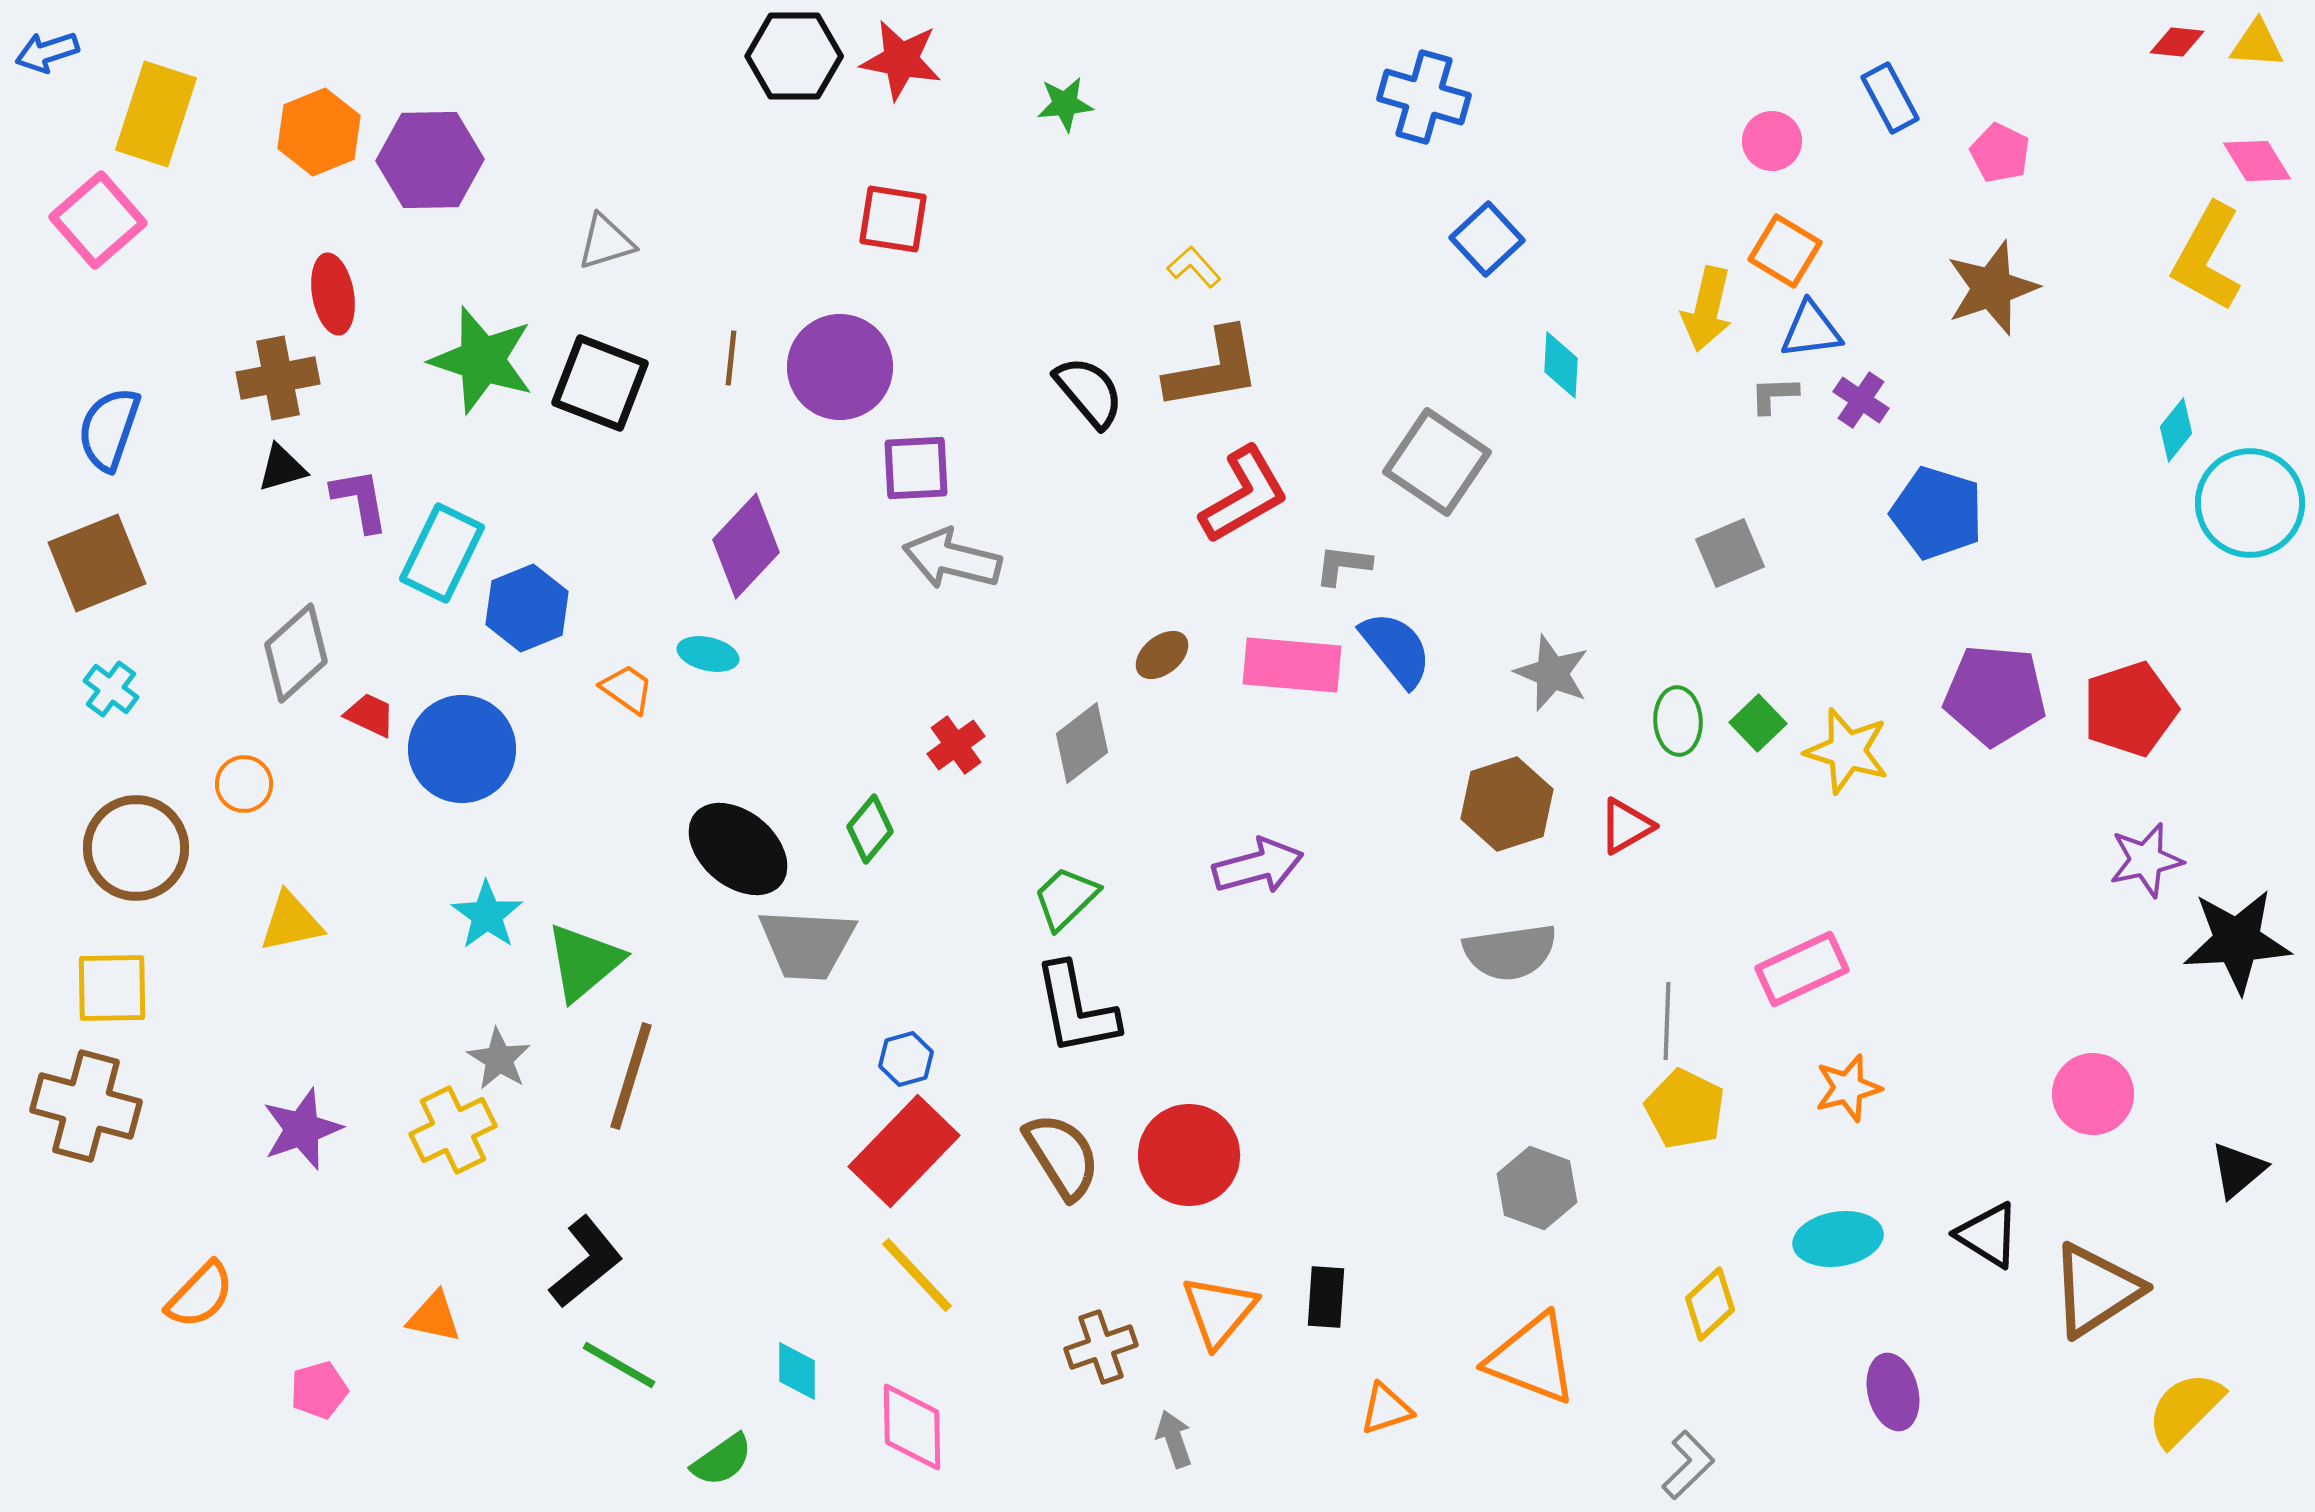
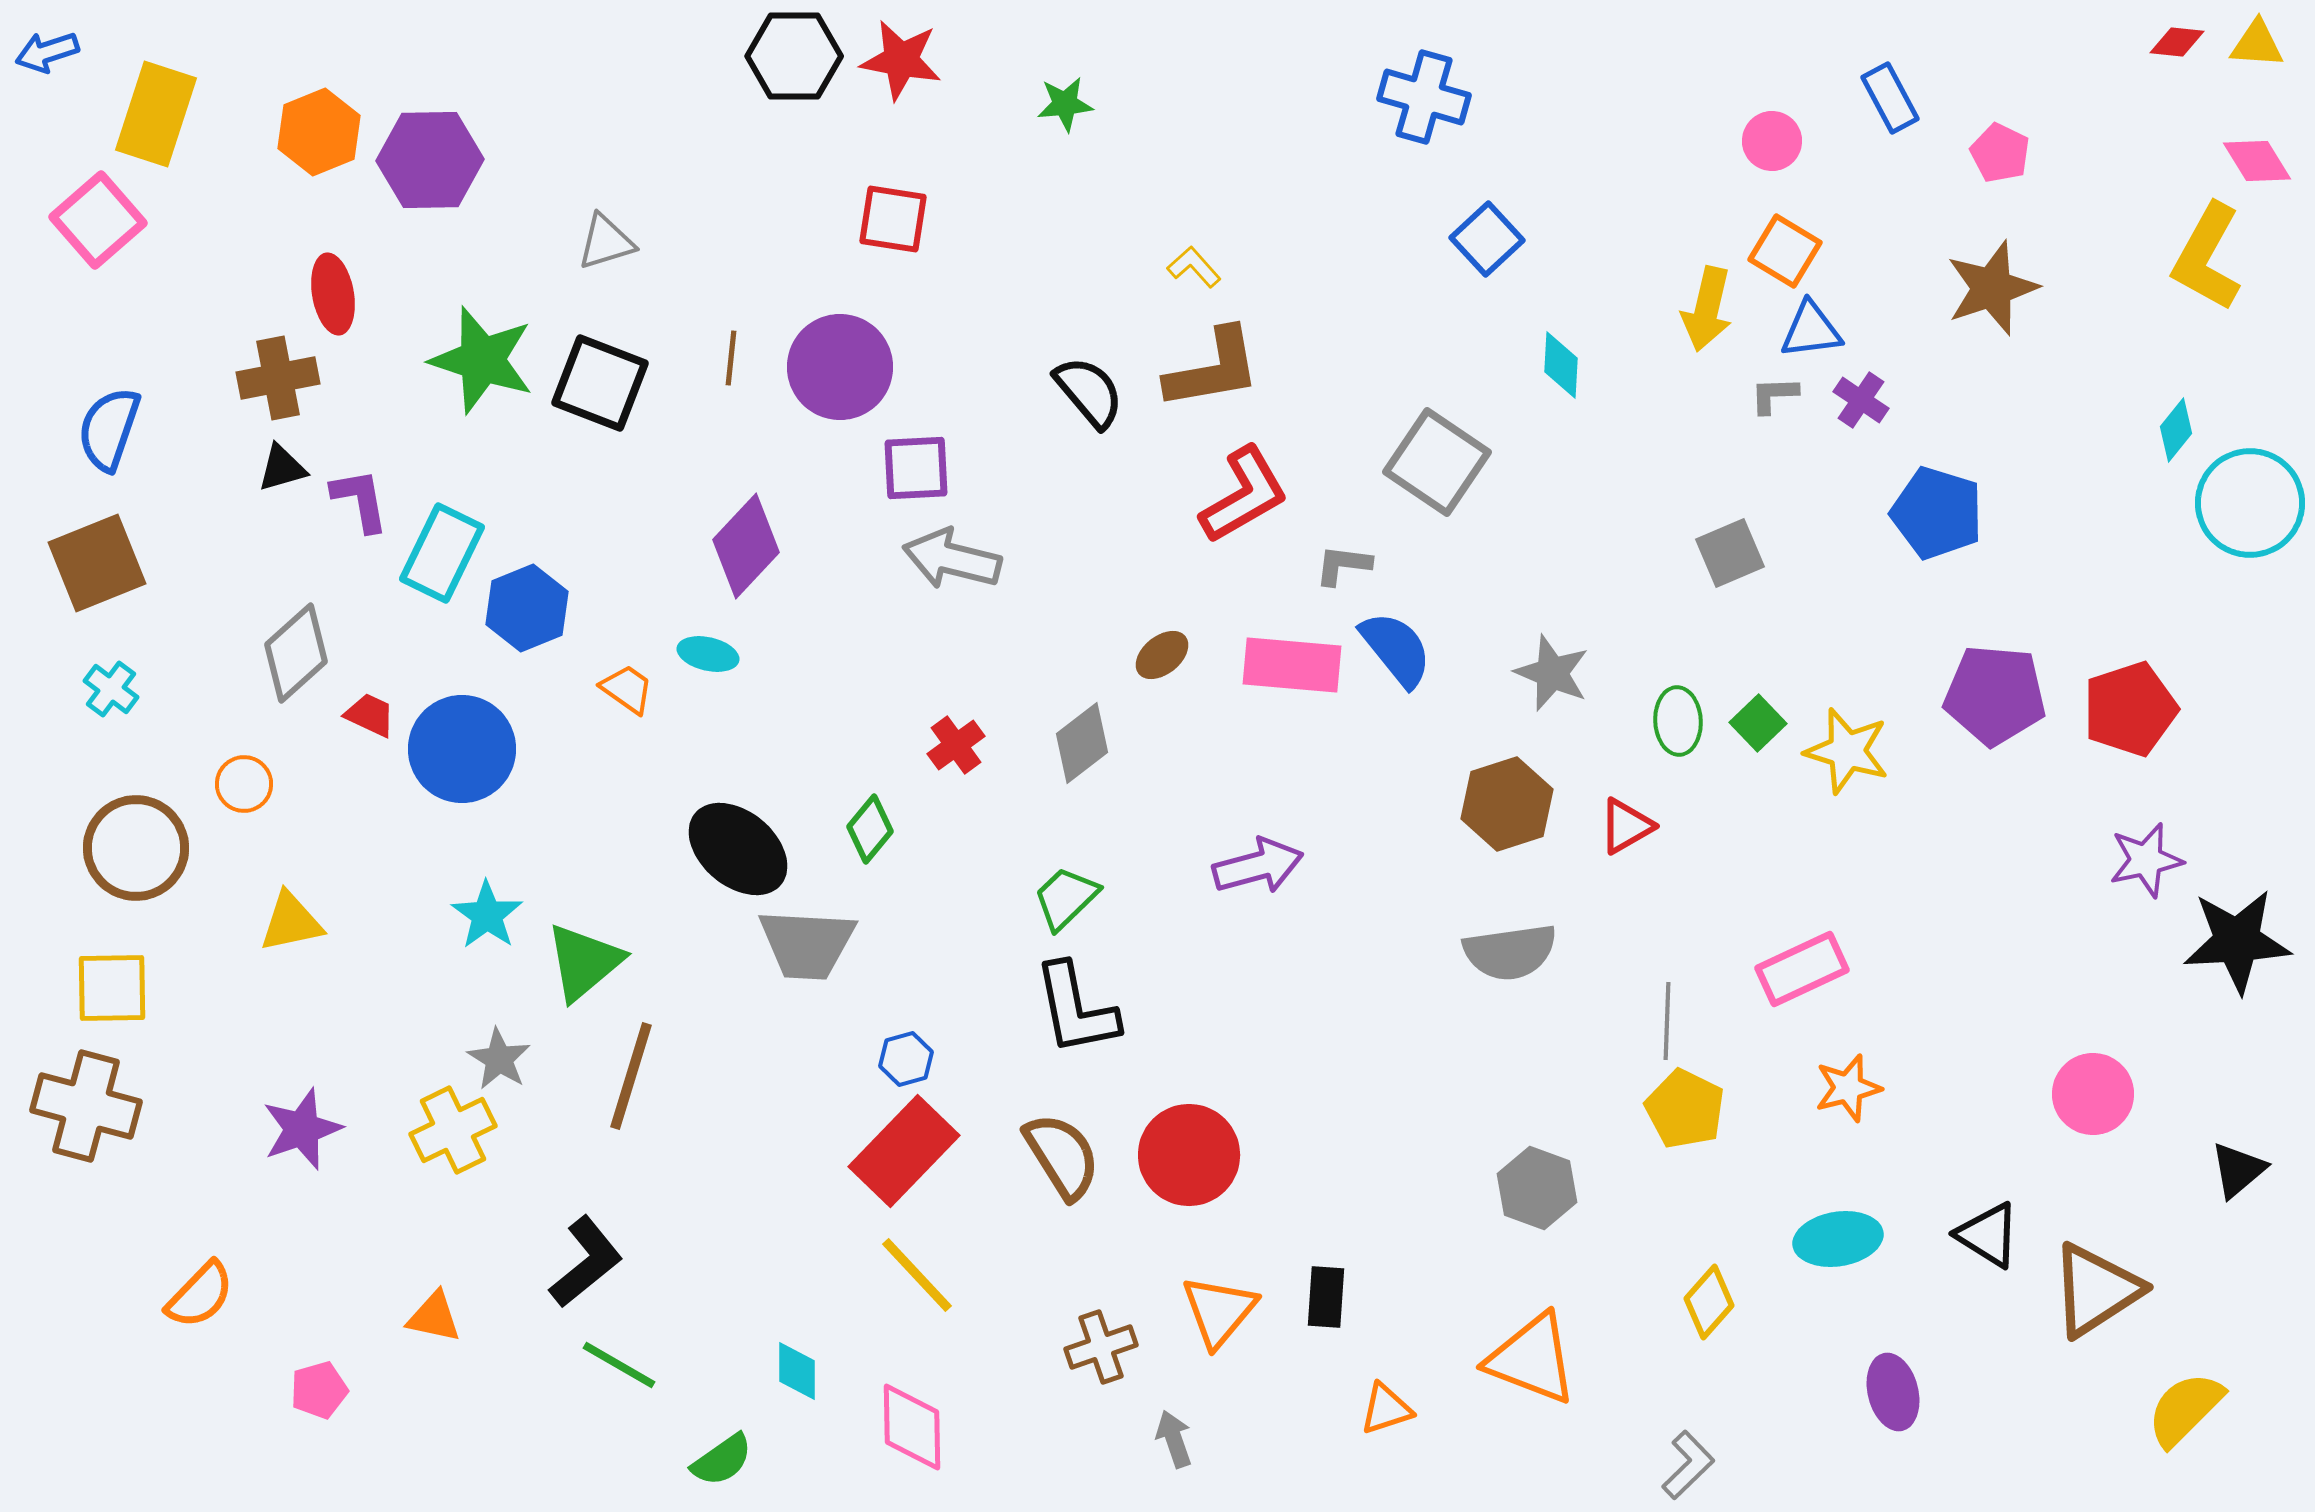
yellow diamond at (1710, 1304): moved 1 px left, 2 px up; rotated 6 degrees counterclockwise
